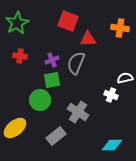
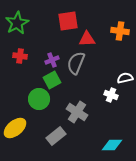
red square: rotated 30 degrees counterclockwise
orange cross: moved 3 px down
red triangle: moved 1 px left
green square: rotated 18 degrees counterclockwise
green circle: moved 1 px left, 1 px up
gray cross: moved 1 px left
